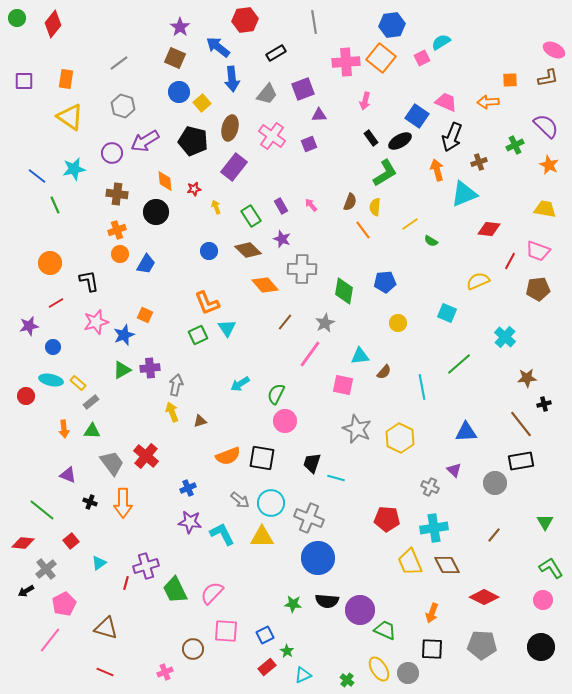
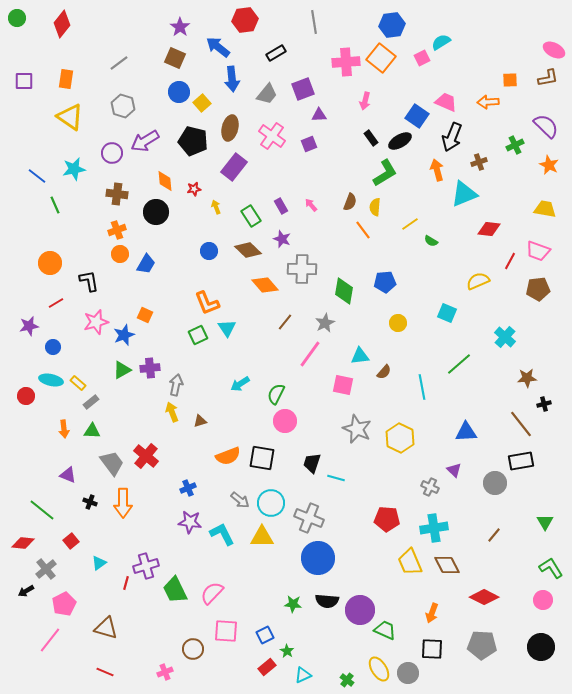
red diamond at (53, 24): moved 9 px right
